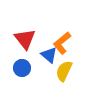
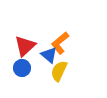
red triangle: moved 7 px down; rotated 25 degrees clockwise
orange L-shape: moved 2 px left
yellow semicircle: moved 5 px left
